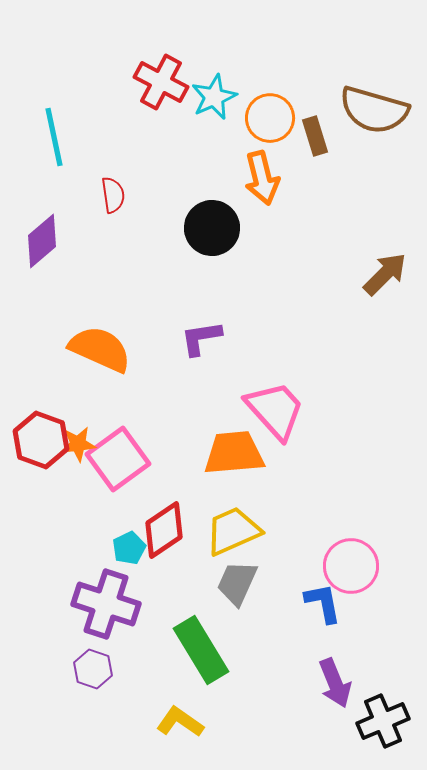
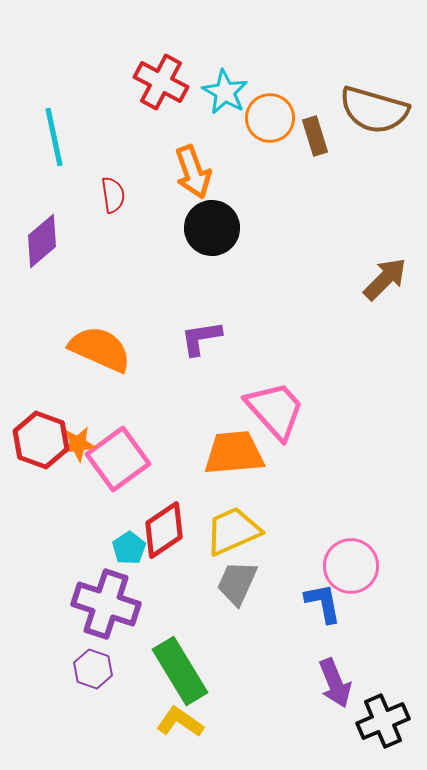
cyan star: moved 11 px right, 5 px up; rotated 18 degrees counterclockwise
orange arrow: moved 69 px left, 6 px up; rotated 6 degrees counterclockwise
brown arrow: moved 5 px down
cyan pentagon: rotated 8 degrees counterclockwise
green rectangle: moved 21 px left, 21 px down
